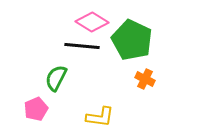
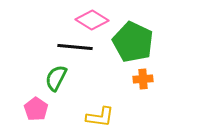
pink diamond: moved 2 px up
green pentagon: moved 1 px right, 2 px down
black line: moved 7 px left, 1 px down
orange cross: moved 2 px left; rotated 30 degrees counterclockwise
pink pentagon: rotated 15 degrees counterclockwise
